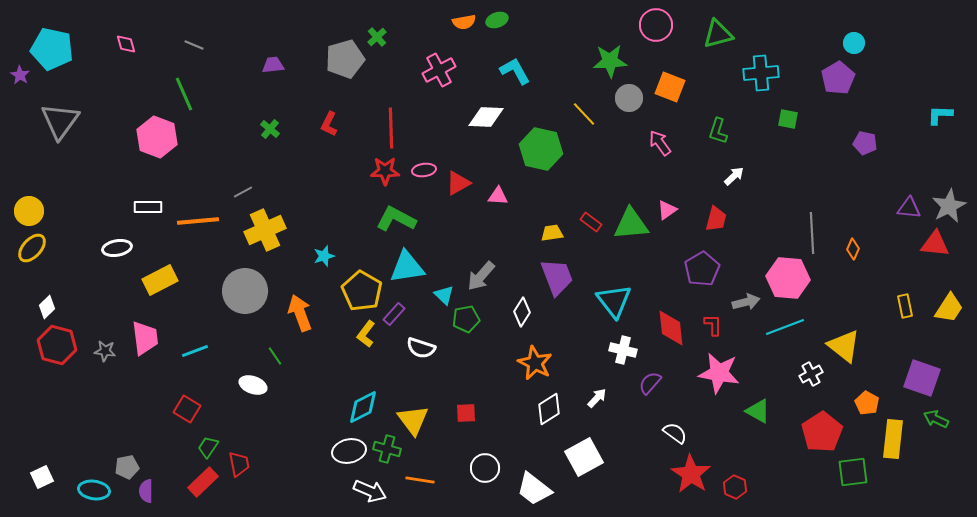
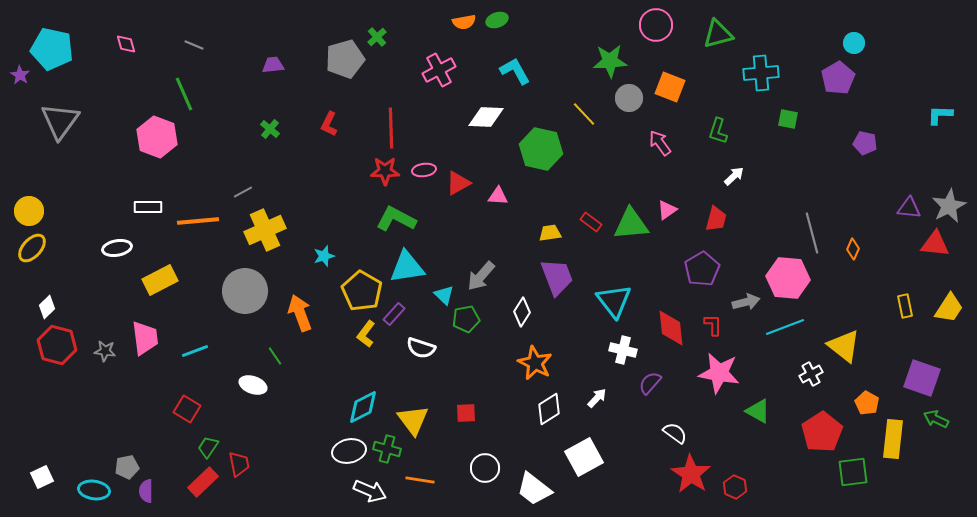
yellow trapezoid at (552, 233): moved 2 px left
gray line at (812, 233): rotated 12 degrees counterclockwise
